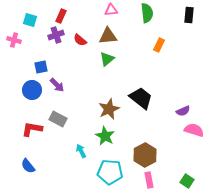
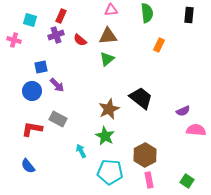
blue circle: moved 1 px down
pink semicircle: moved 2 px right; rotated 12 degrees counterclockwise
